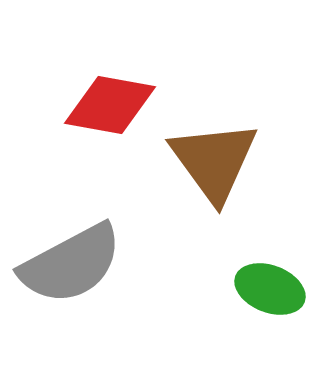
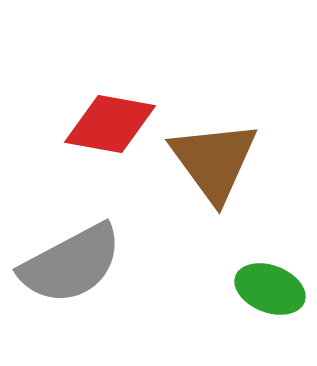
red diamond: moved 19 px down
